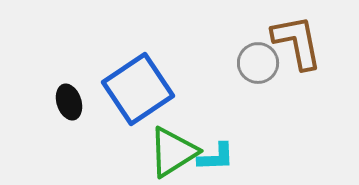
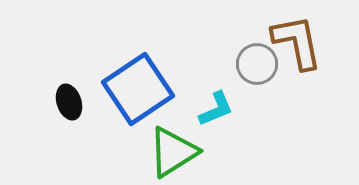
gray circle: moved 1 px left, 1 px down
cyan L-shape: moved 48 px up; rotated 21 degrees counterclockwise
